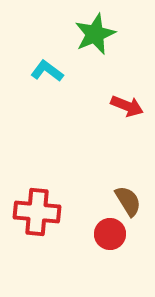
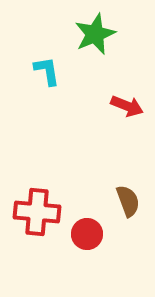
cyan L-shape: rotated 44 degrees clockwise
brown semicircle: rotated 12 degrees clockwise
red circle: moved 23 px left
